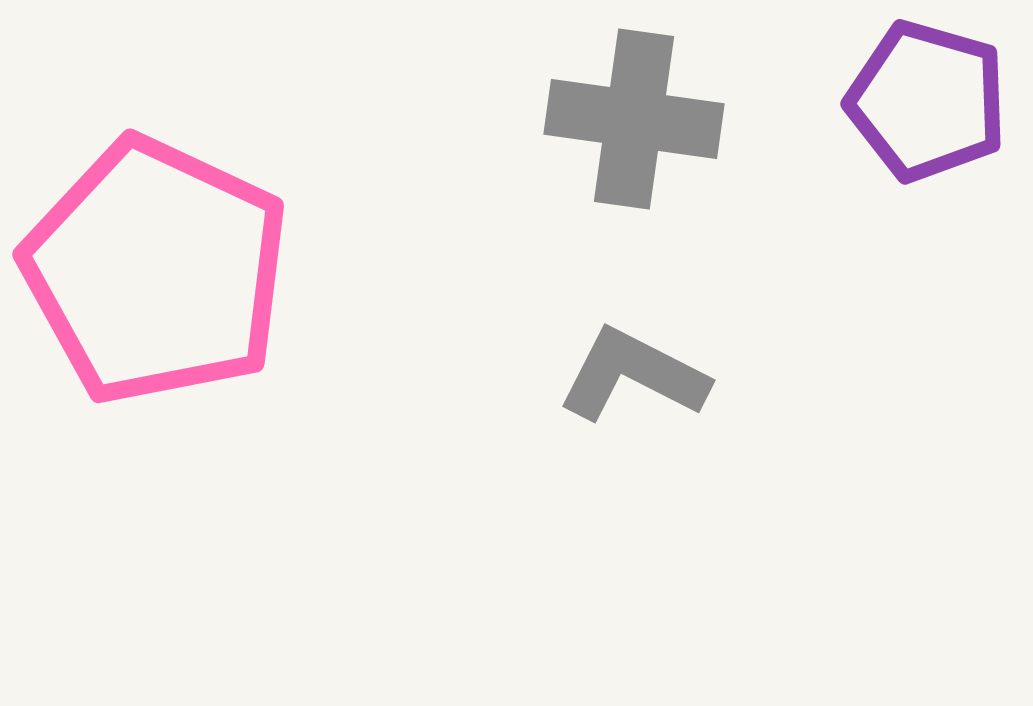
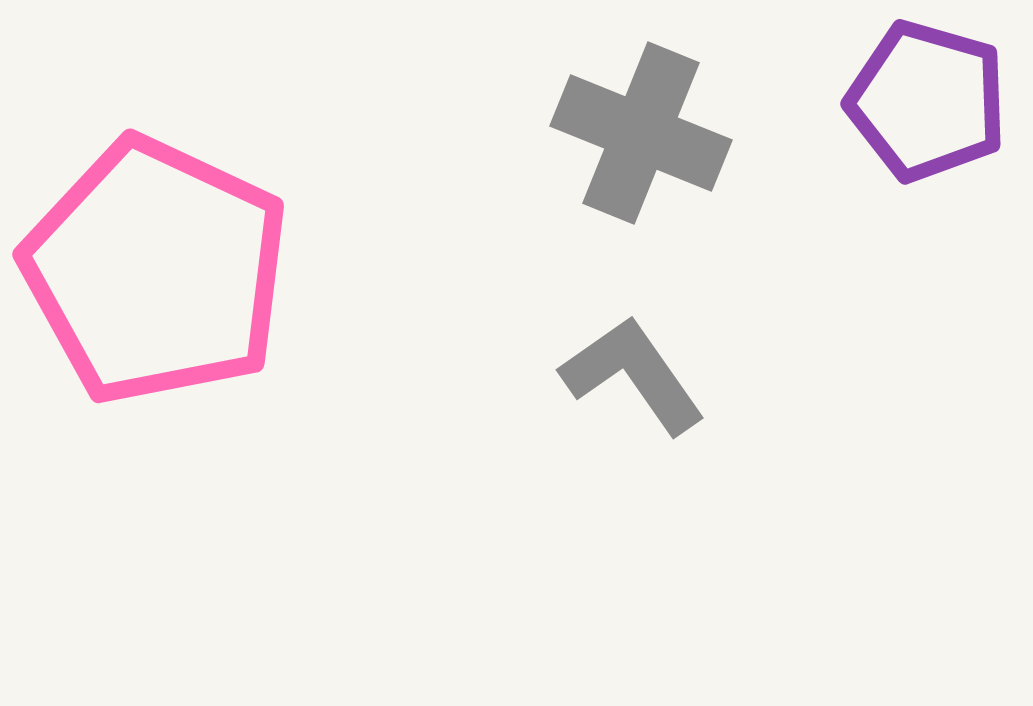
gray cross: moved 7 px right, 14 px down; rotated 14 degrees clockwise
gray L-shape: rotated 28 degrees clockwise
